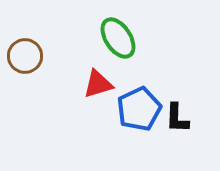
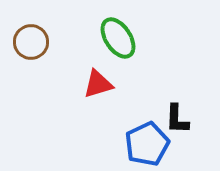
brown circle: moved 6 px right, 14 px up
blue pentagon: moved 8 px right, 35 px down
black L-shape: moved 1 px down
